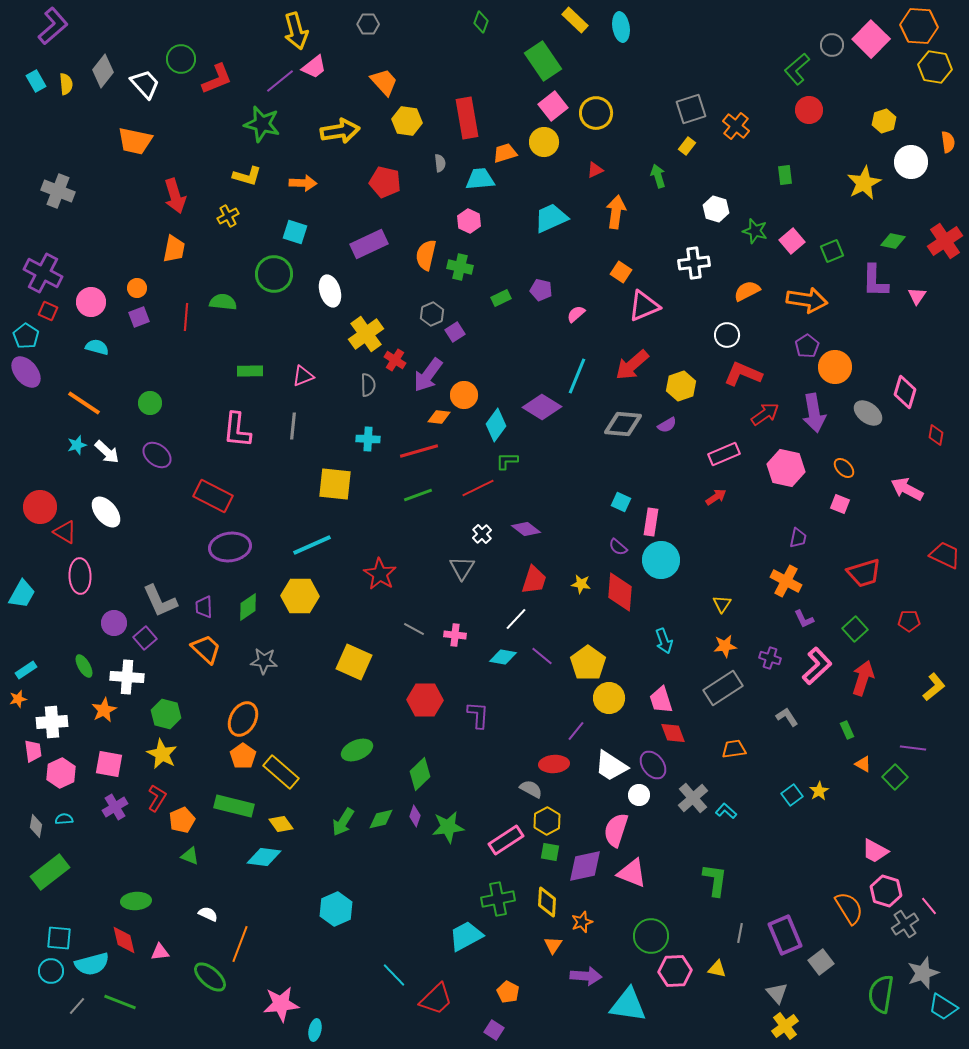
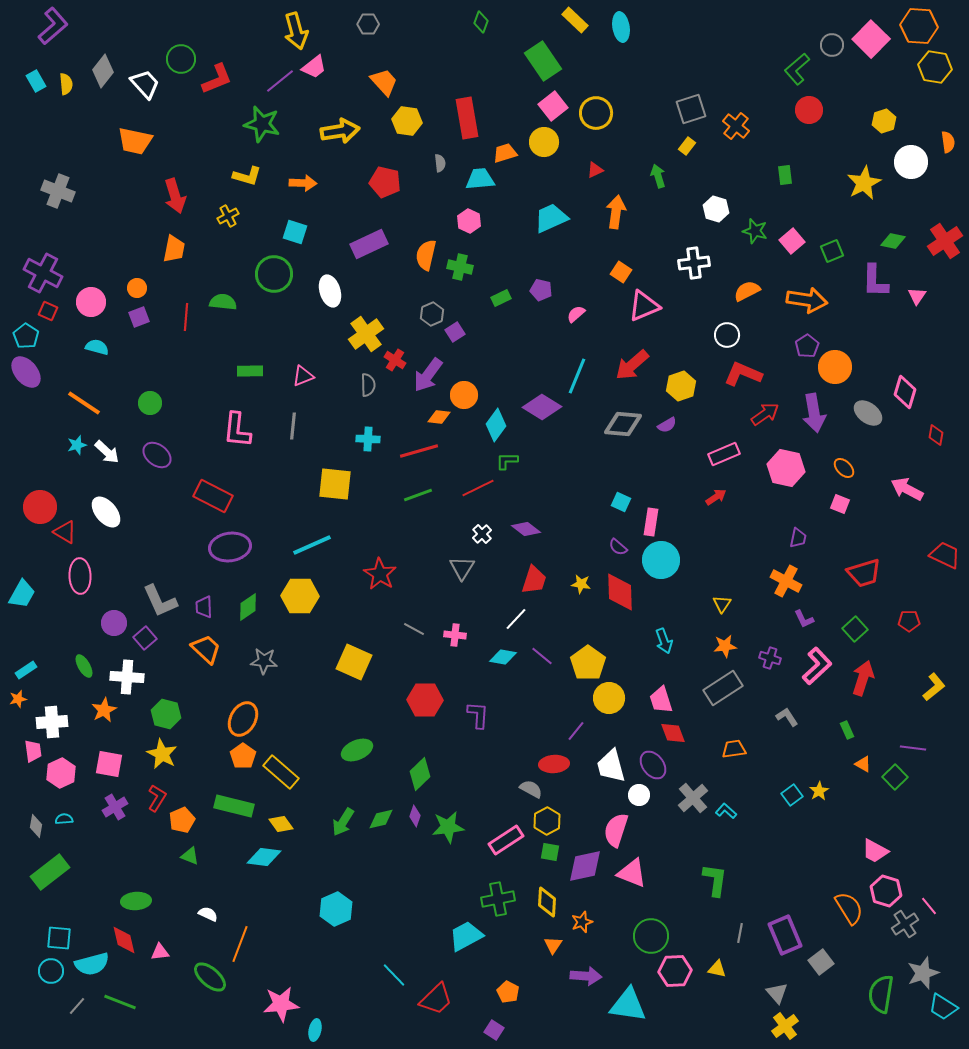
red diamond at (620, 592): rotated 6 degrees counterclockwise
white trapezoid at (611, 766): rotated 42 degrees clockwise
